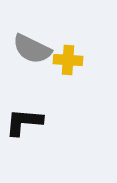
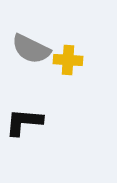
gray semicircle: moved 1 px left
